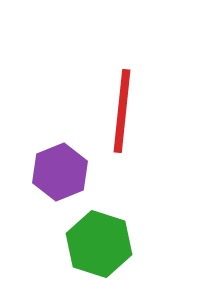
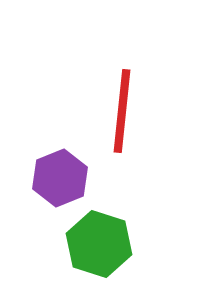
purple hexagon: moved 6 px down
